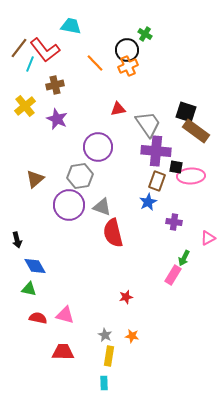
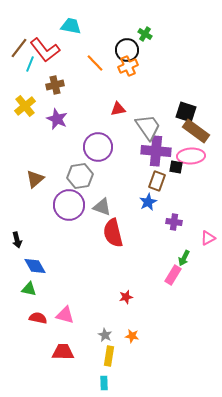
gray trapezoid at (148, 124): moved 3 px down
pink ellipse at (191, 176): moved 20 px up
